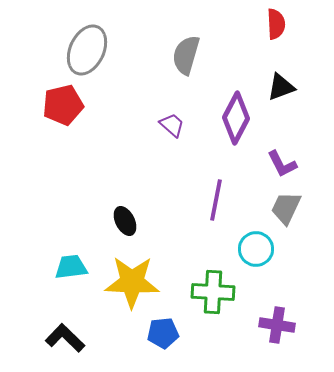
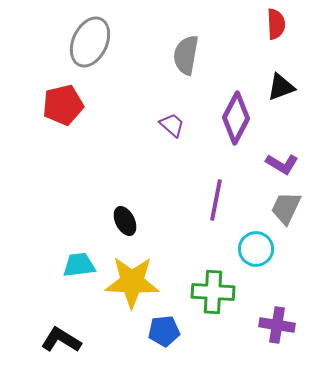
gray ellipse: moved 3 px right, 8 px up
gray semicircle: rotated 6 degrees counterclockwise
purple L-shape: rotated 32 degrees counterclockwise
cyan trapezoid: moved 8 px right, 2 px up
blue pentagon: moved 1 px right, 2 px up
black L-shape: moved 4 px left, 2 px down; rotated 12 degrees counterclockwise
